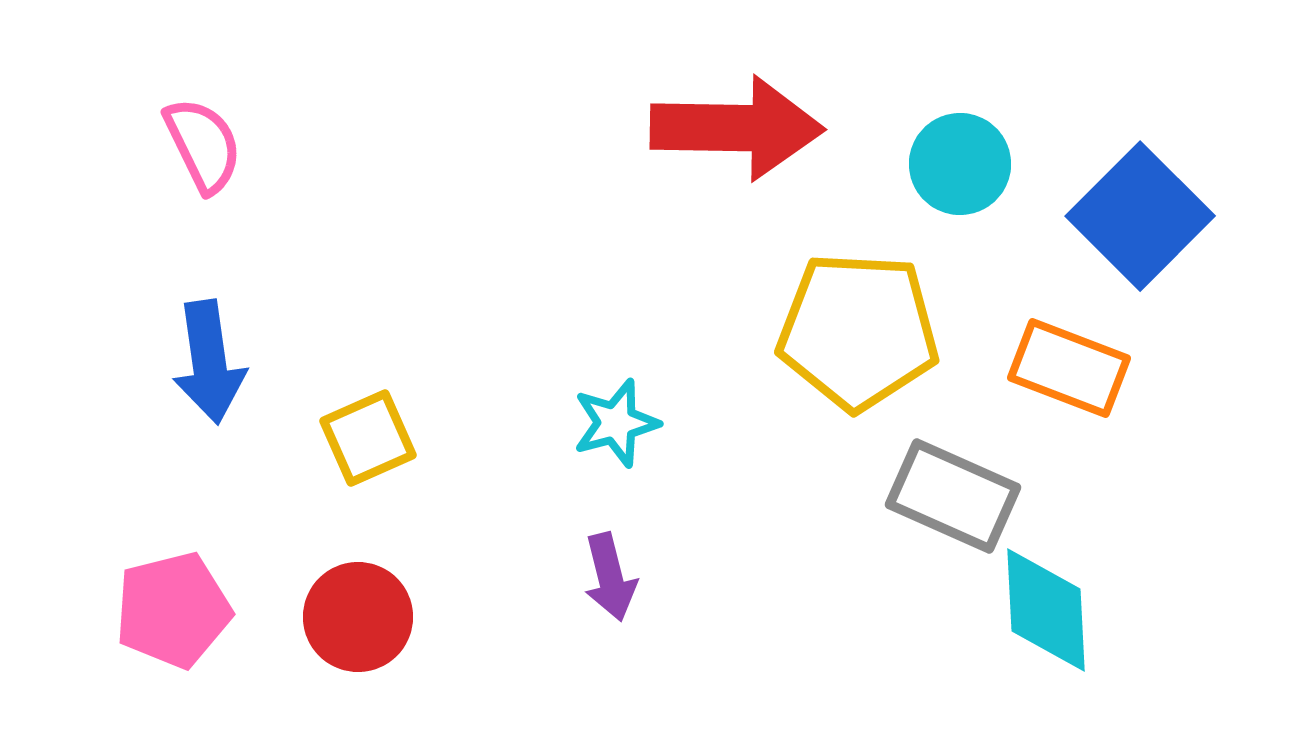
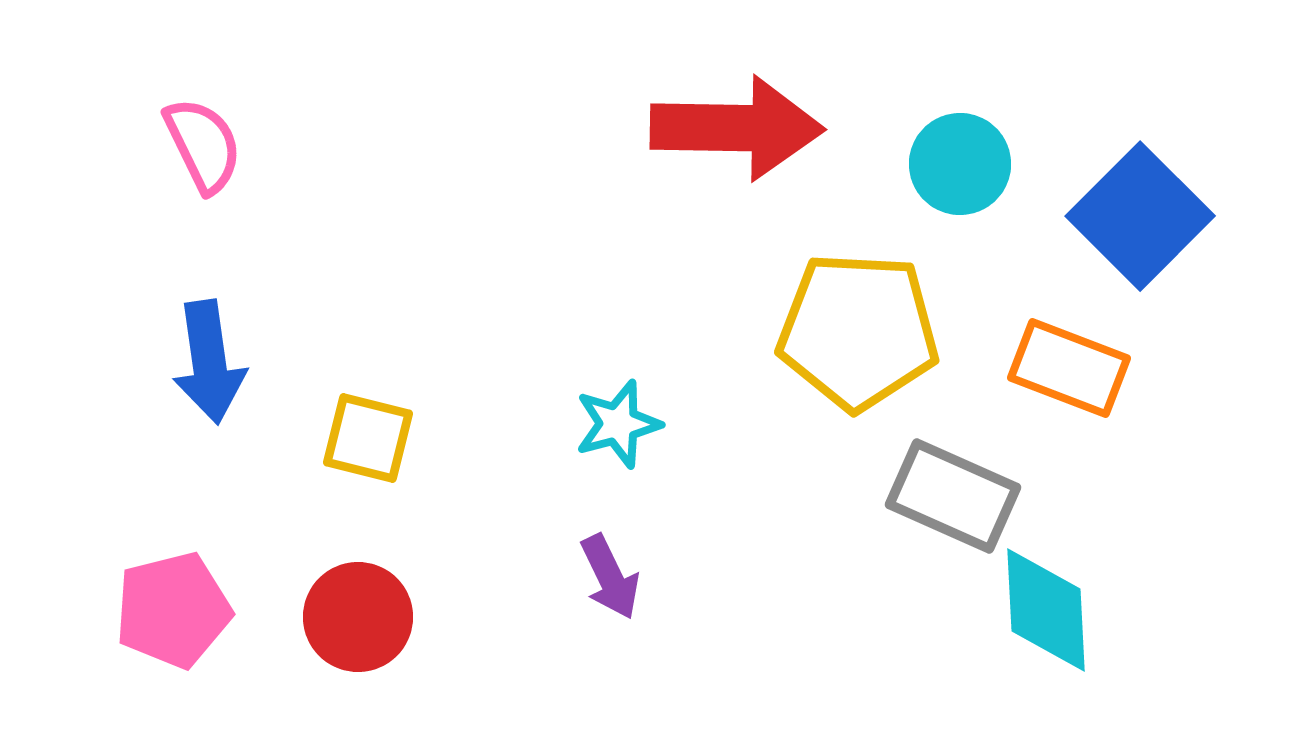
cyan star: moved 2 px right, 1 px down
yellow square: rotated 38 degrees clockwise
purple arrow: rotated 12 degrees counterclockwise
